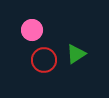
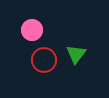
green triangle: rotated 20 degrees counterclockwise
